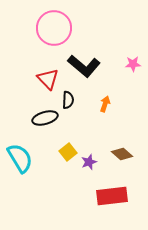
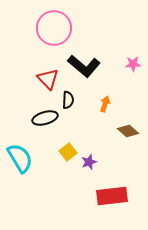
brown diamond: moved 6 px right, 23 px up
